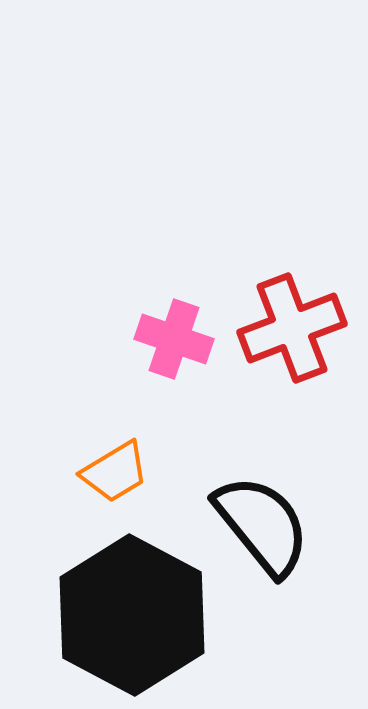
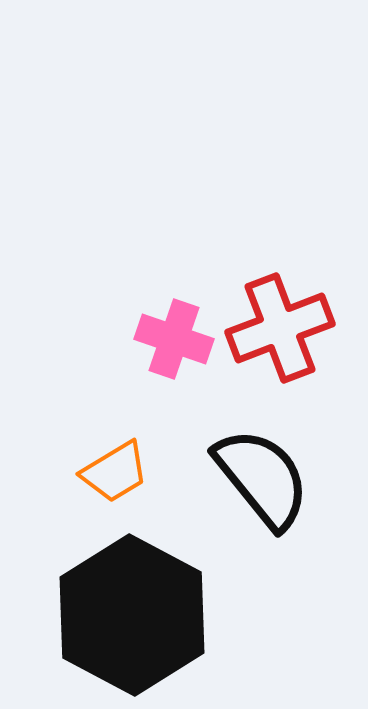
red cross: moved 12 px left
black semicircle: moved 47 px up
